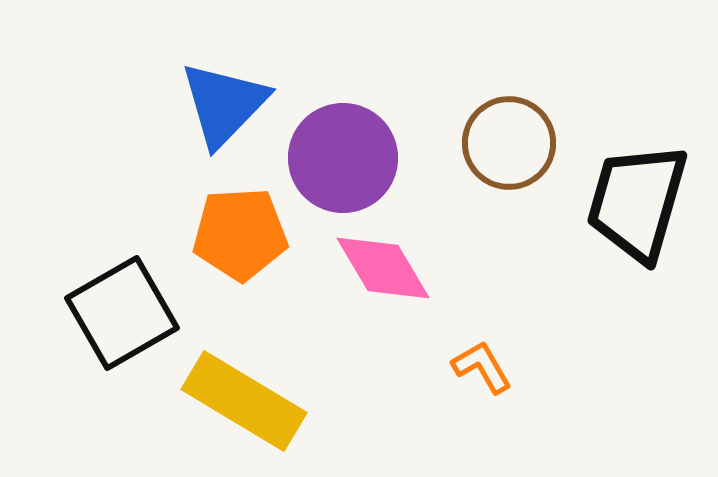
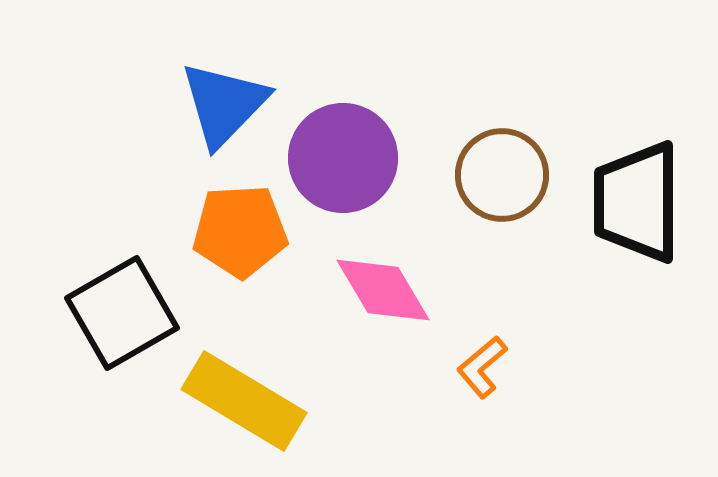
brown circle: moved 7 px left, 32 px down
black trapezoid: rotated 16 degrees counterclockwise
orange pentagon: moved 3 px up
pink diamond: moved 22 px down
orange L-shape: rotated 100 degrees counterclockwise
